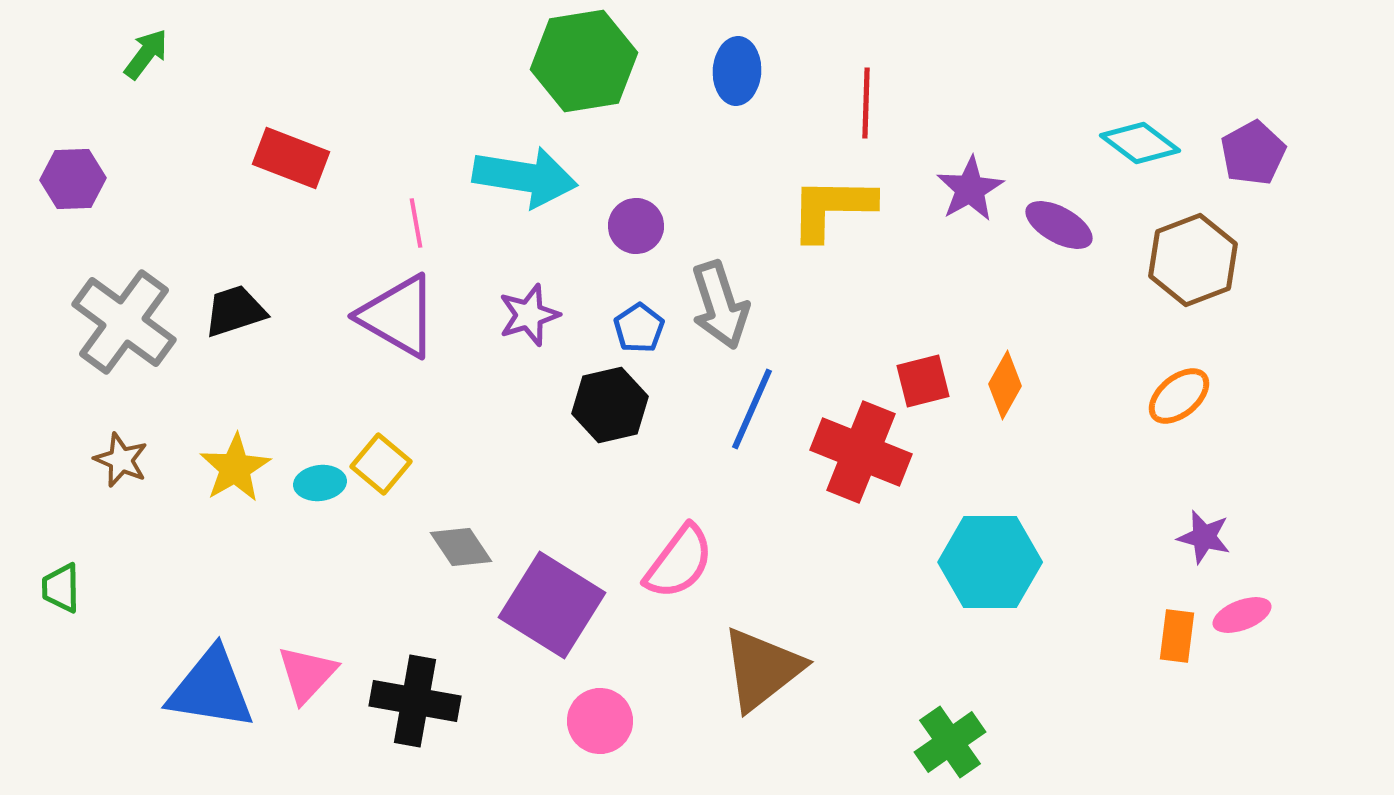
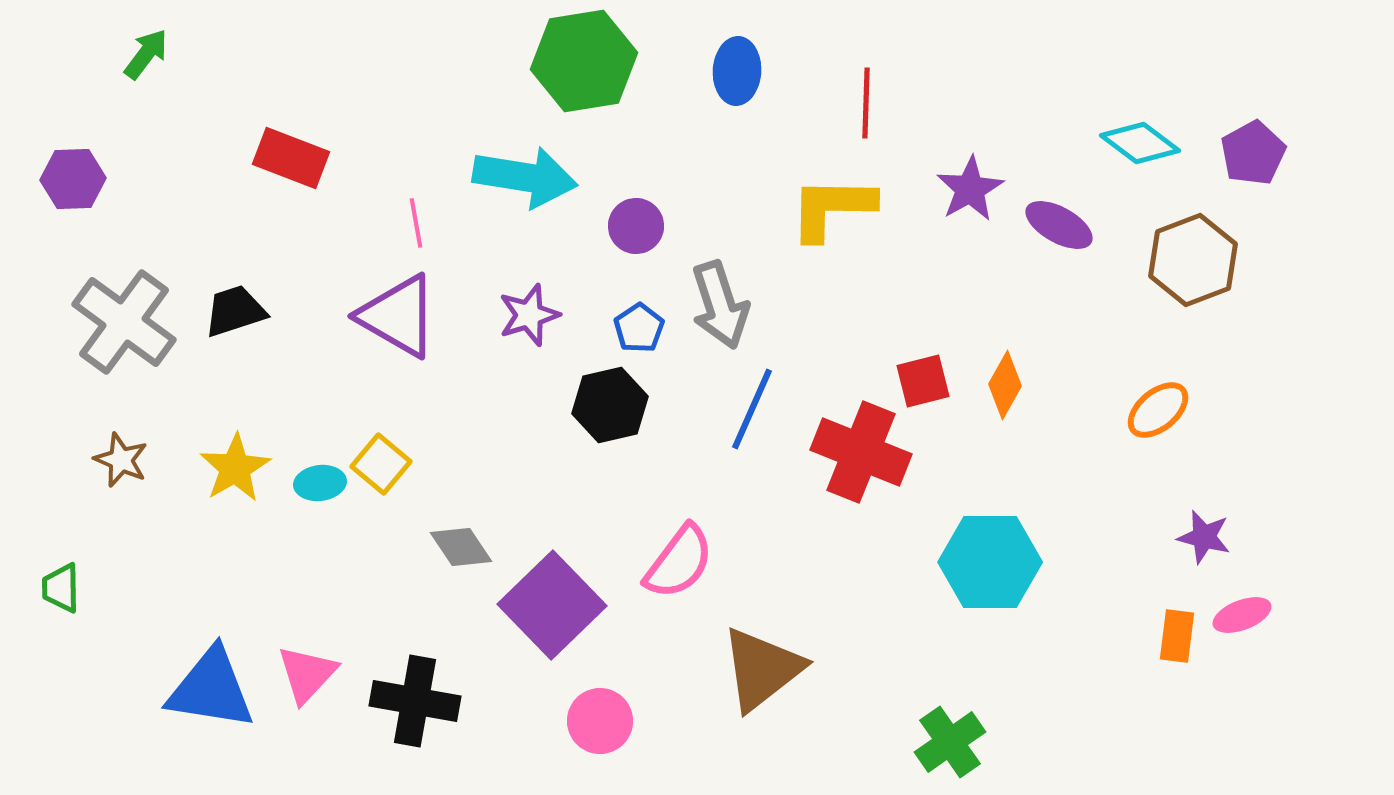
orange ellipse at (1179, 396): moved 21 px left, 14 px down
purple square at (552, 605): rotated 14 degrees clockwise
